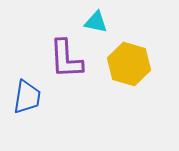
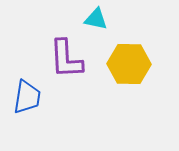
cyan triangle: moved 3 px up
yellow hexagon: rotated 15 degrees counterclockwise
